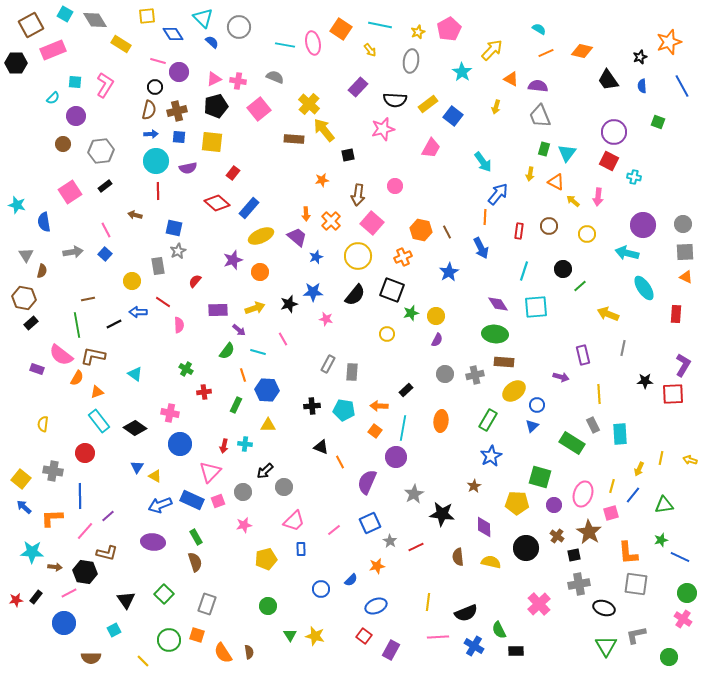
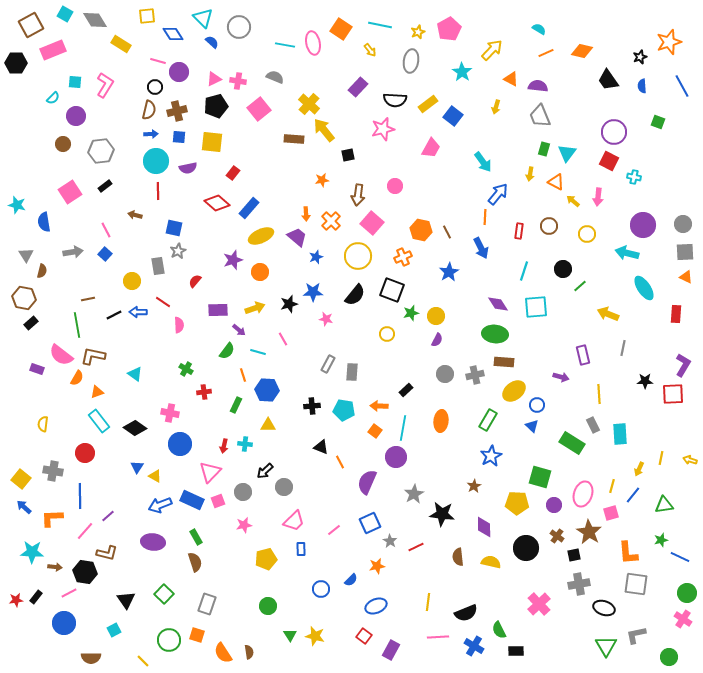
black line at (114, 324): moved 9 px up
blue triangle at (532, 426): rotated 32 degrees counterclockwise
